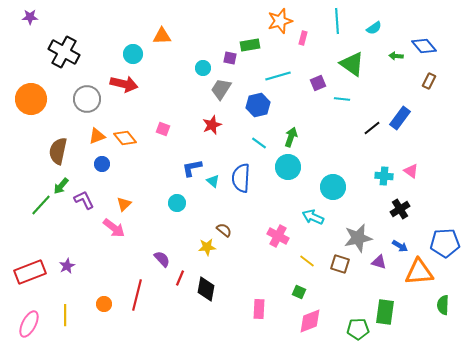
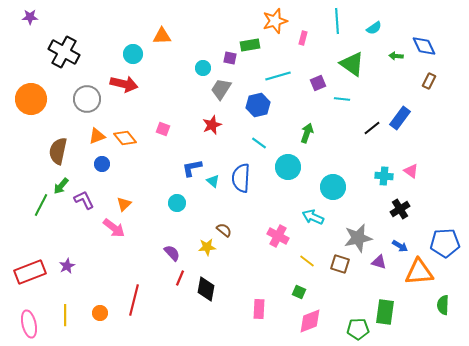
orange star at (280, 21): moved 5 px left
blue diamond at (424, 46): rotated 15 degrees clockwise
green arrow at (291, 137): moved 16 px right, 4 px up
green line at (41, 205): rotated 15 degrees counterclockwise
purple semicircle at (162, 259): moved 10 px right, 6 px up
red line at (137, 295): moved 3 px left, 5 px down
orange circle at (104, 304): moved 4 px left, 9 px down
pink ellipse at (29, 324): rotated 40 degrees counterclockwise
